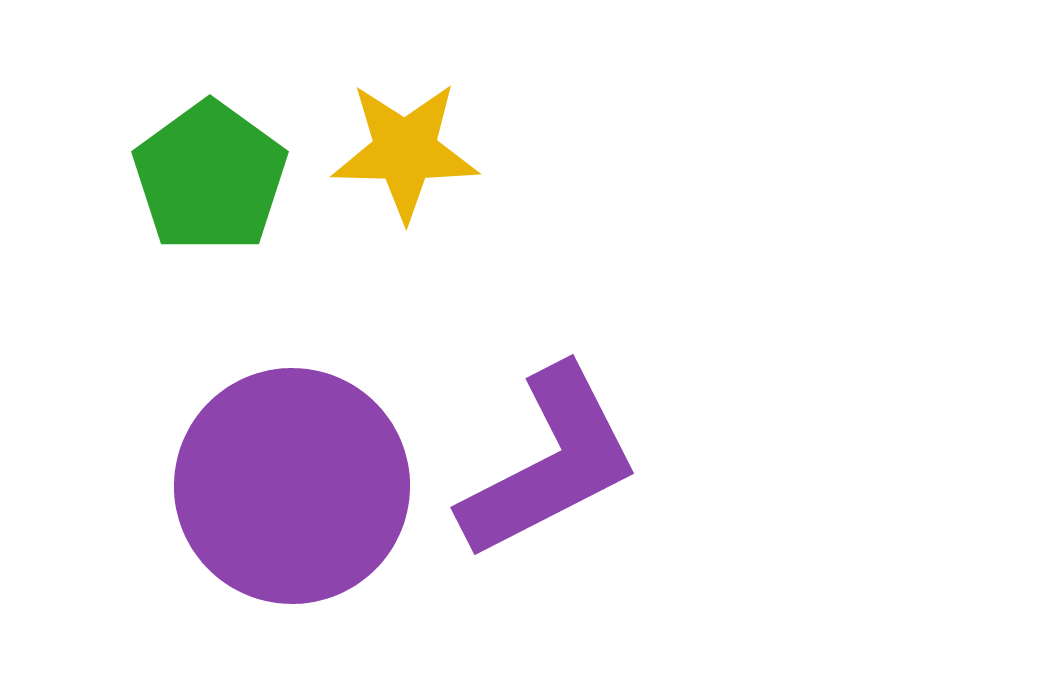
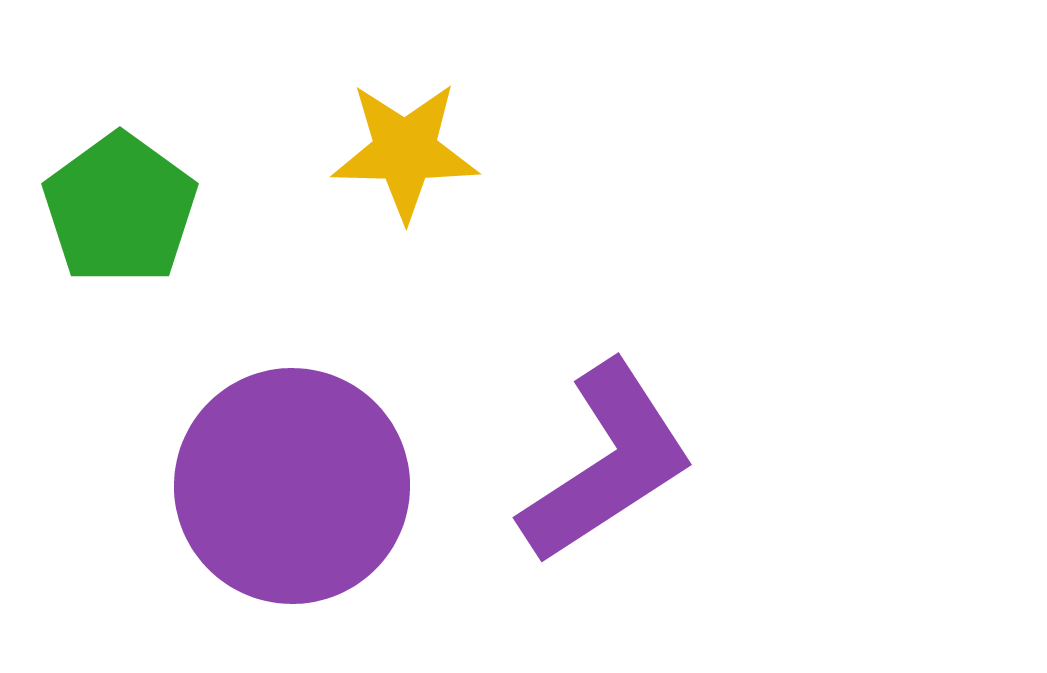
green pentagon: moved 90 px left, 32 px down
purple L-shape: moved 57 px right; rotated 6 degrees counterclockwise
